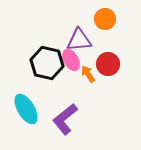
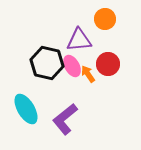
pink ellipse: moved 1 px right, 6 px down
